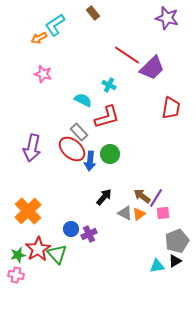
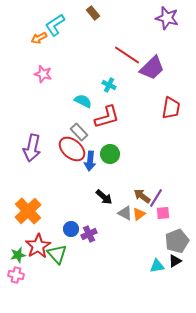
cyan semicircle: moved 1 px down
black arrow: rotated 90 degrees clockwise
red star: moved 3 px up
